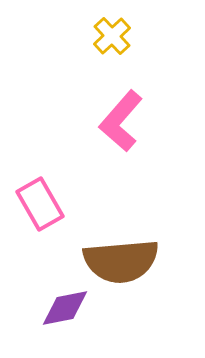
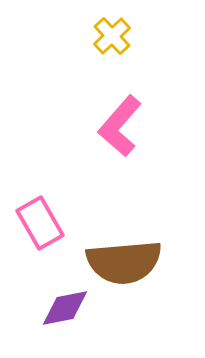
pink L-shape: moved 1 px left, 5 px down
pink rectangle: moved 19 px down
brown semicircle: moved 3 px right, 1 px down
